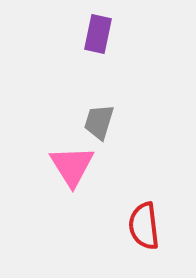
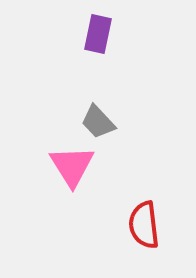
gray trapezoid: moved 1 px left; rotated 60 degrees counterclockwise
red semicircle: moved 1 px up
